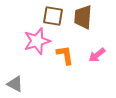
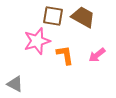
brown trapezoid: rotated 115 degrees clockwise
